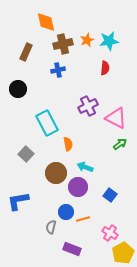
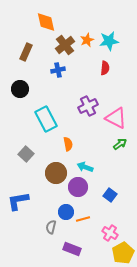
brown cross: moved 2 px right, 1 px down; rotated 24 degrees counterclockwise
black circle: moved 2 px right
cyan rectangle: moved 1 px left, 4 px up
